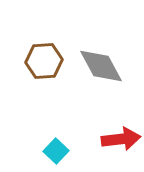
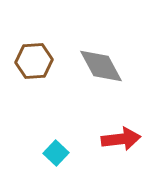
brown hexagon: moved 10 px left
cyan square: moved 2 px down
